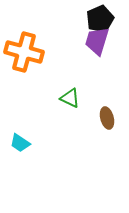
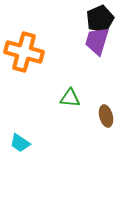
green triangle: rotated 20 degrees counterclockwise
brown ellipse: moved 1 px left, 2 px up
